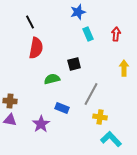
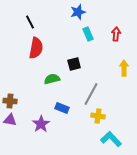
yellow cross: moved 2 px left, 1 px up
